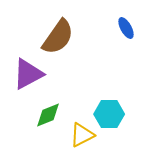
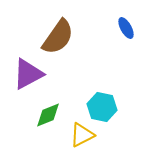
cyan hexagon: moved 7 px left, 7 px up; rotated 12 degrees clockwise
